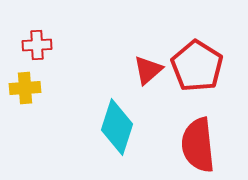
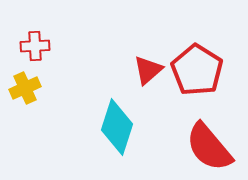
red cross: moved 2 px left, 1 px down
red pentagon: moved 4 px down
yellow cross: rotated 20 degrees counterclockwise
red semicircle: moved 11 px right, 2 px down; rotated 34 degrees counterclockwise
